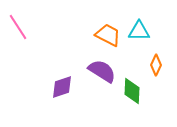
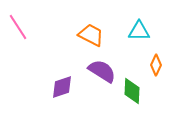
orange trapezoid: moved 17 px left
